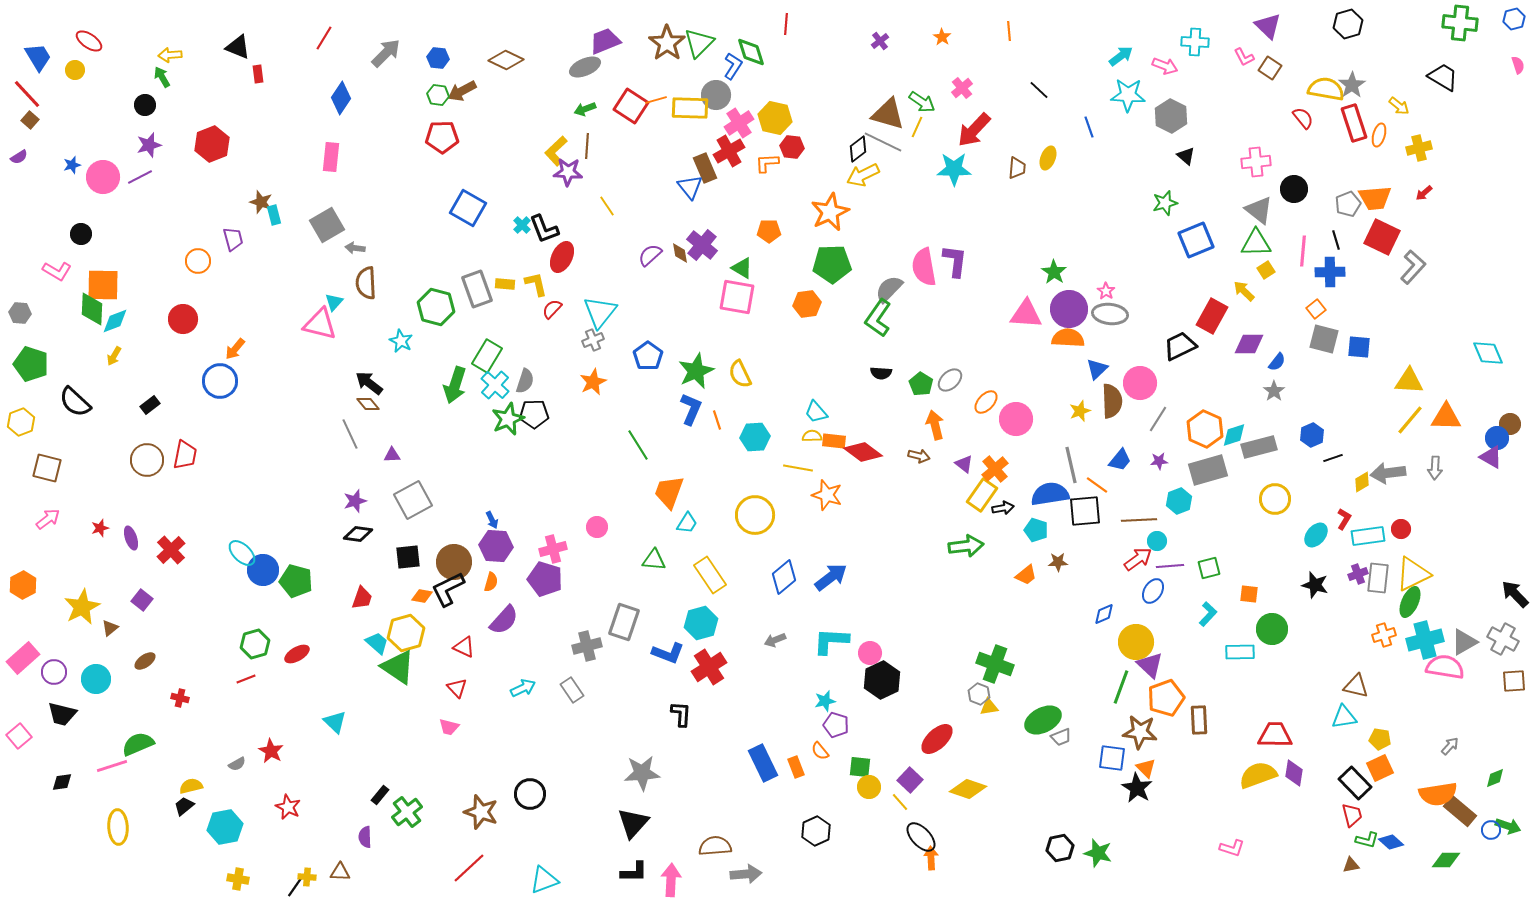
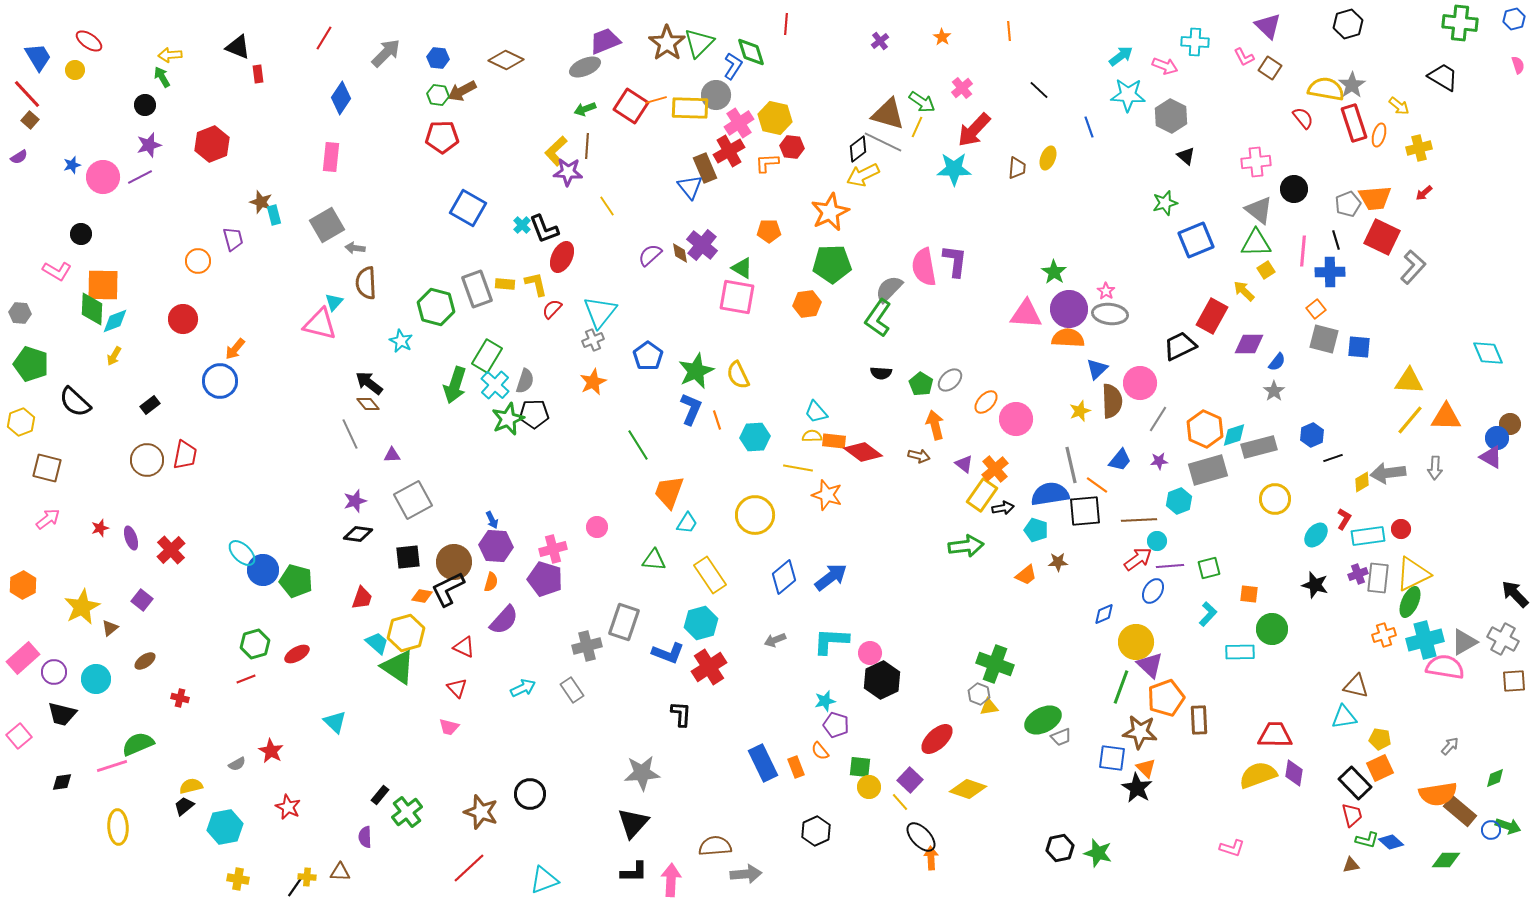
yellow semicircle at (740, 374): moved 2 px left, 1 px down
